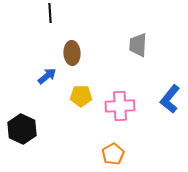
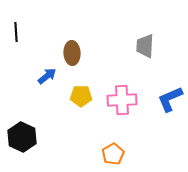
black line: moved 34 px left, 19 px down
gray trapezoid: moved 7 px right, 1 px down
blue L-shape: rotated 28 degrees clockwise
pink cross: moved 2 px right, 6 px up
black hexagon: moved 8 px down
